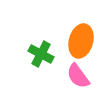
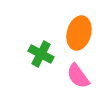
orange ellipse: moved 2 px left, 8 px up
